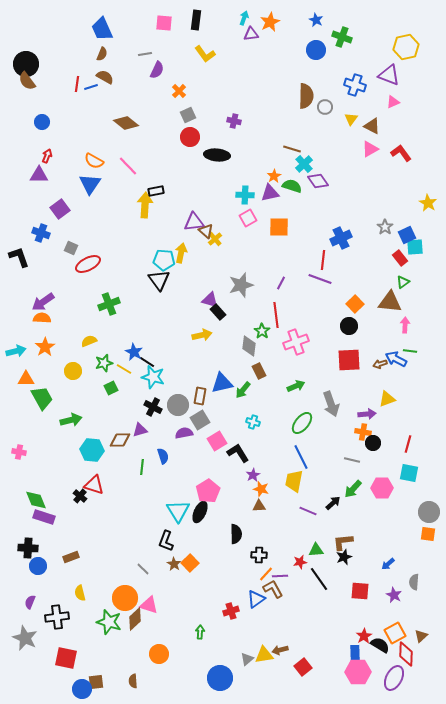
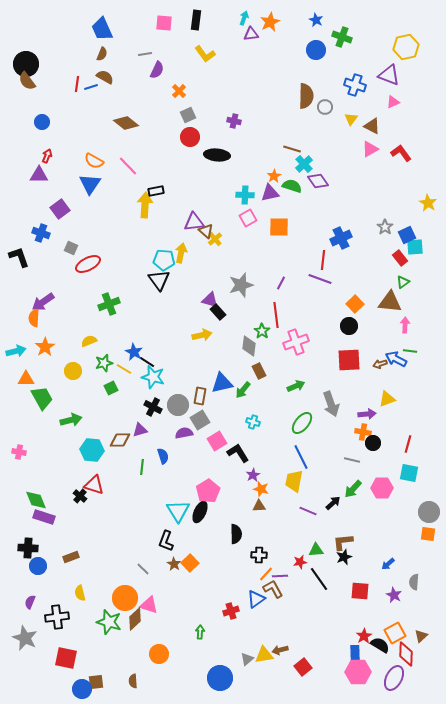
orange semicircle at (42, 318): moved 8 px left; rotated 90 degrees counterclockwise
